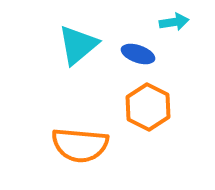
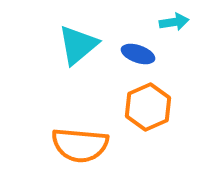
orange hexagon: rotated 9 degrees clockwise
